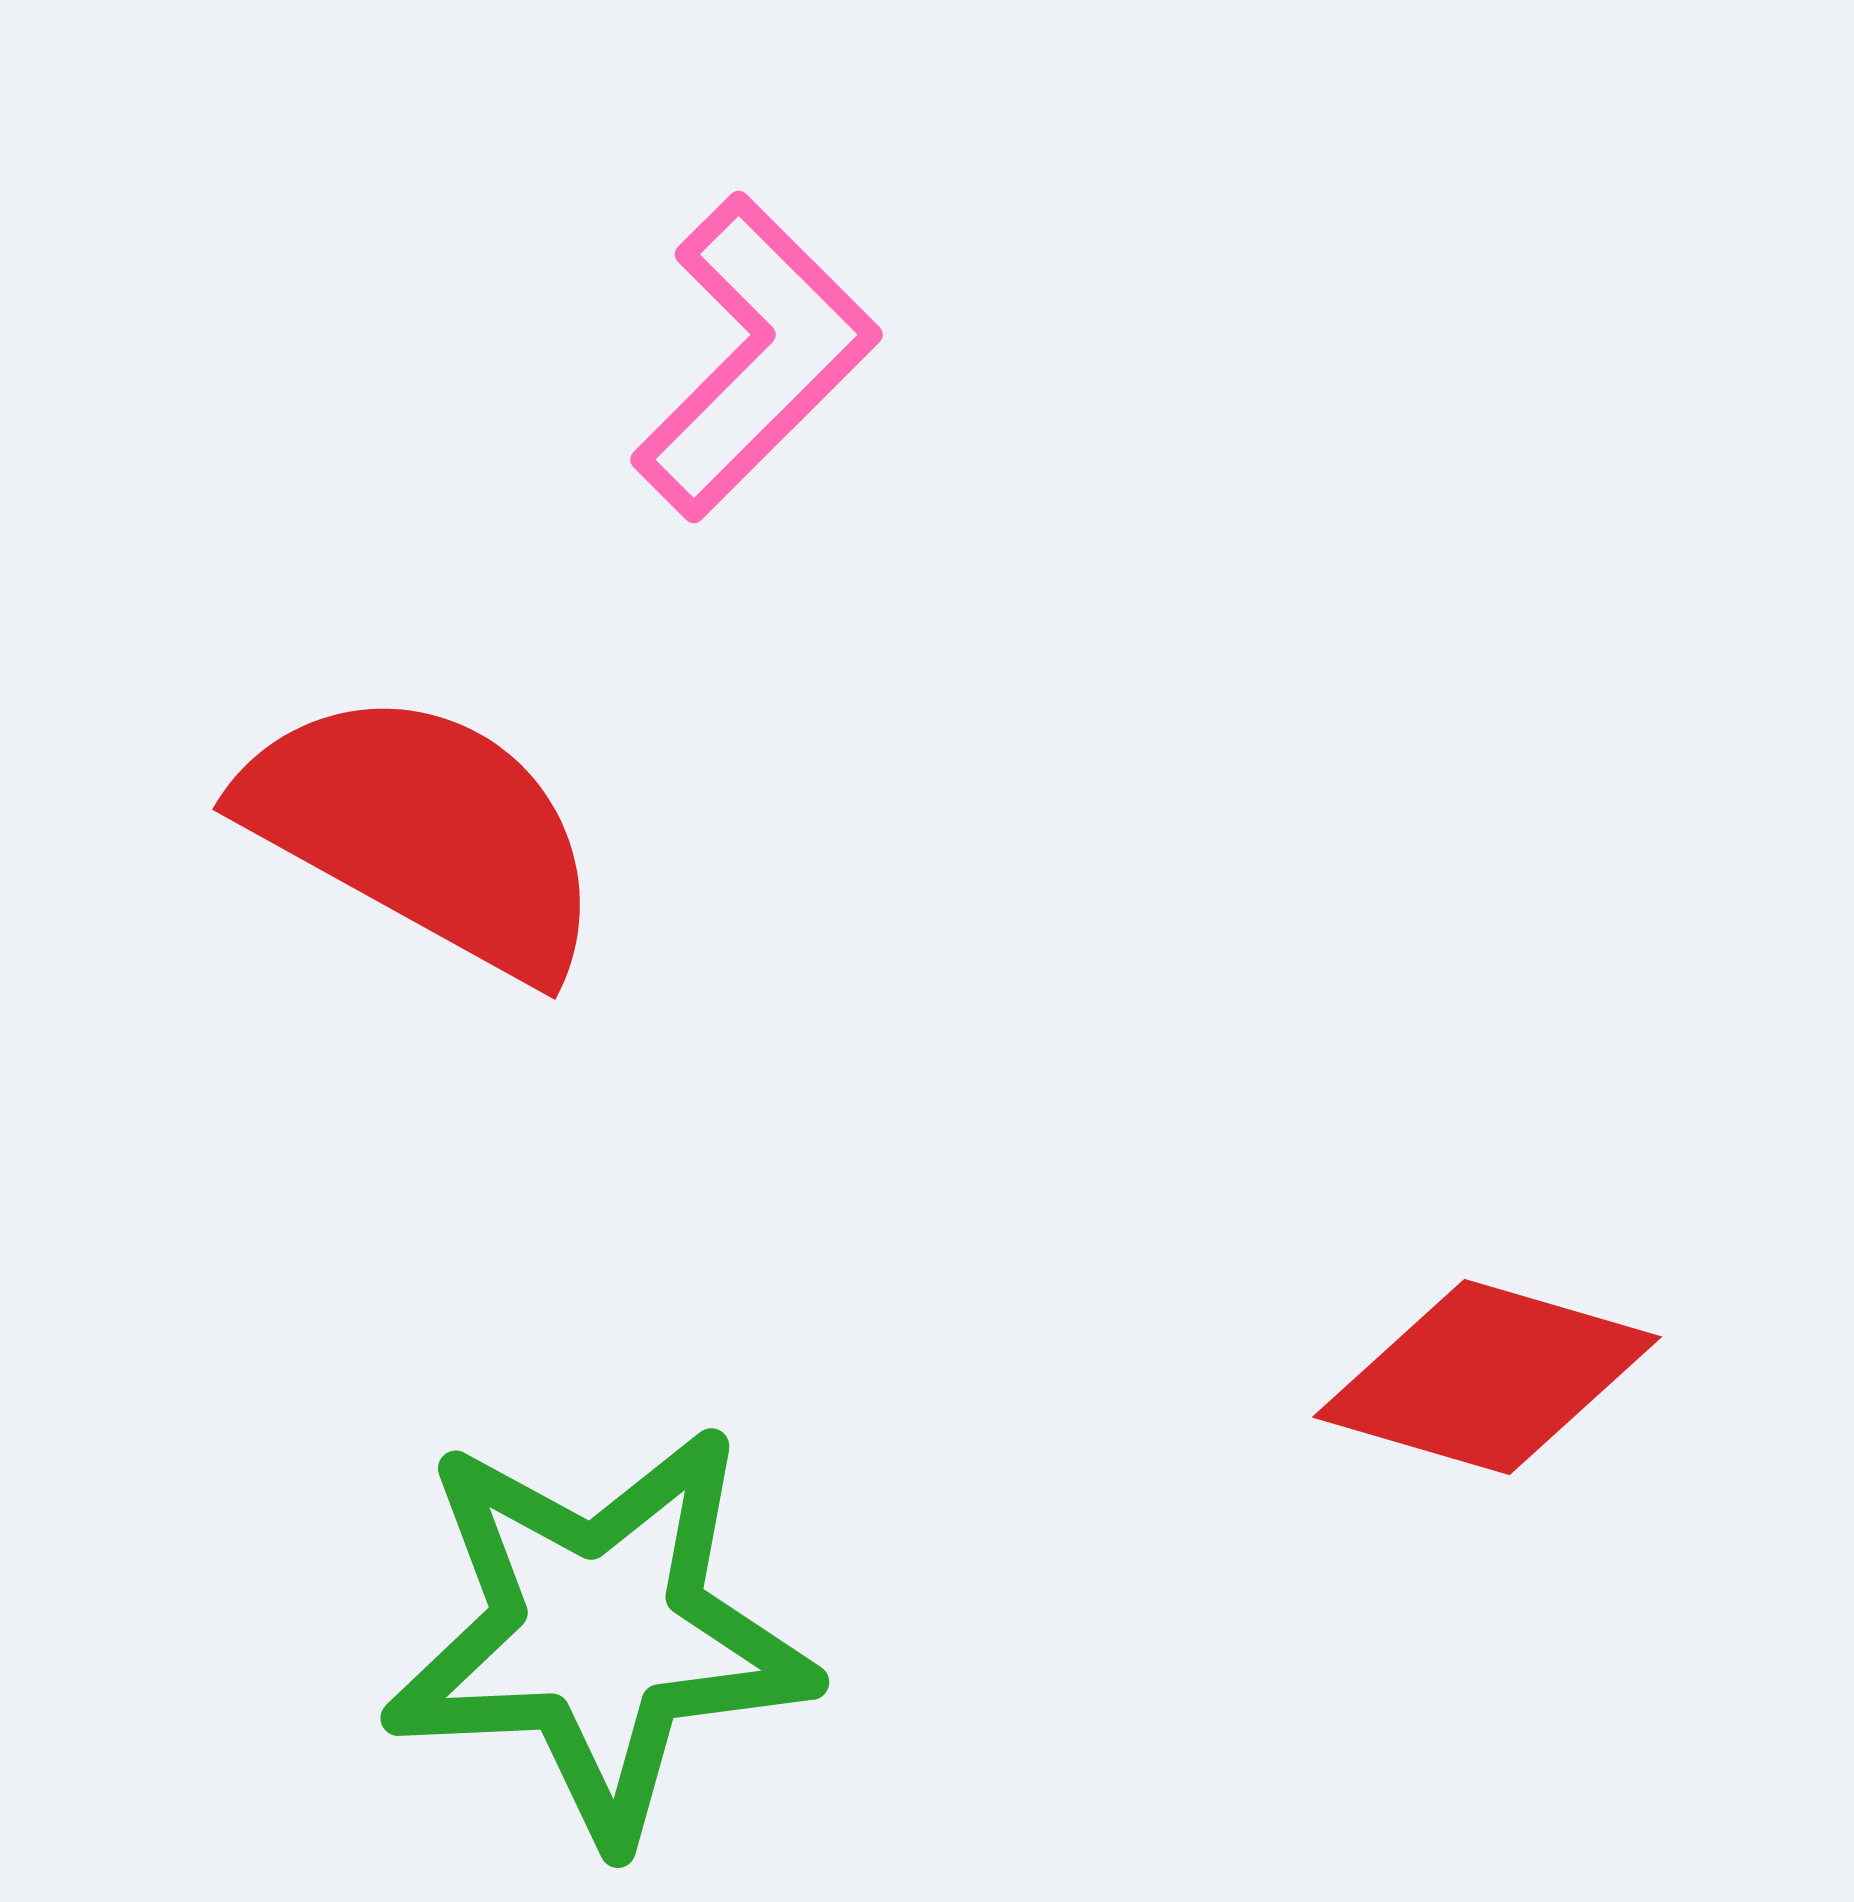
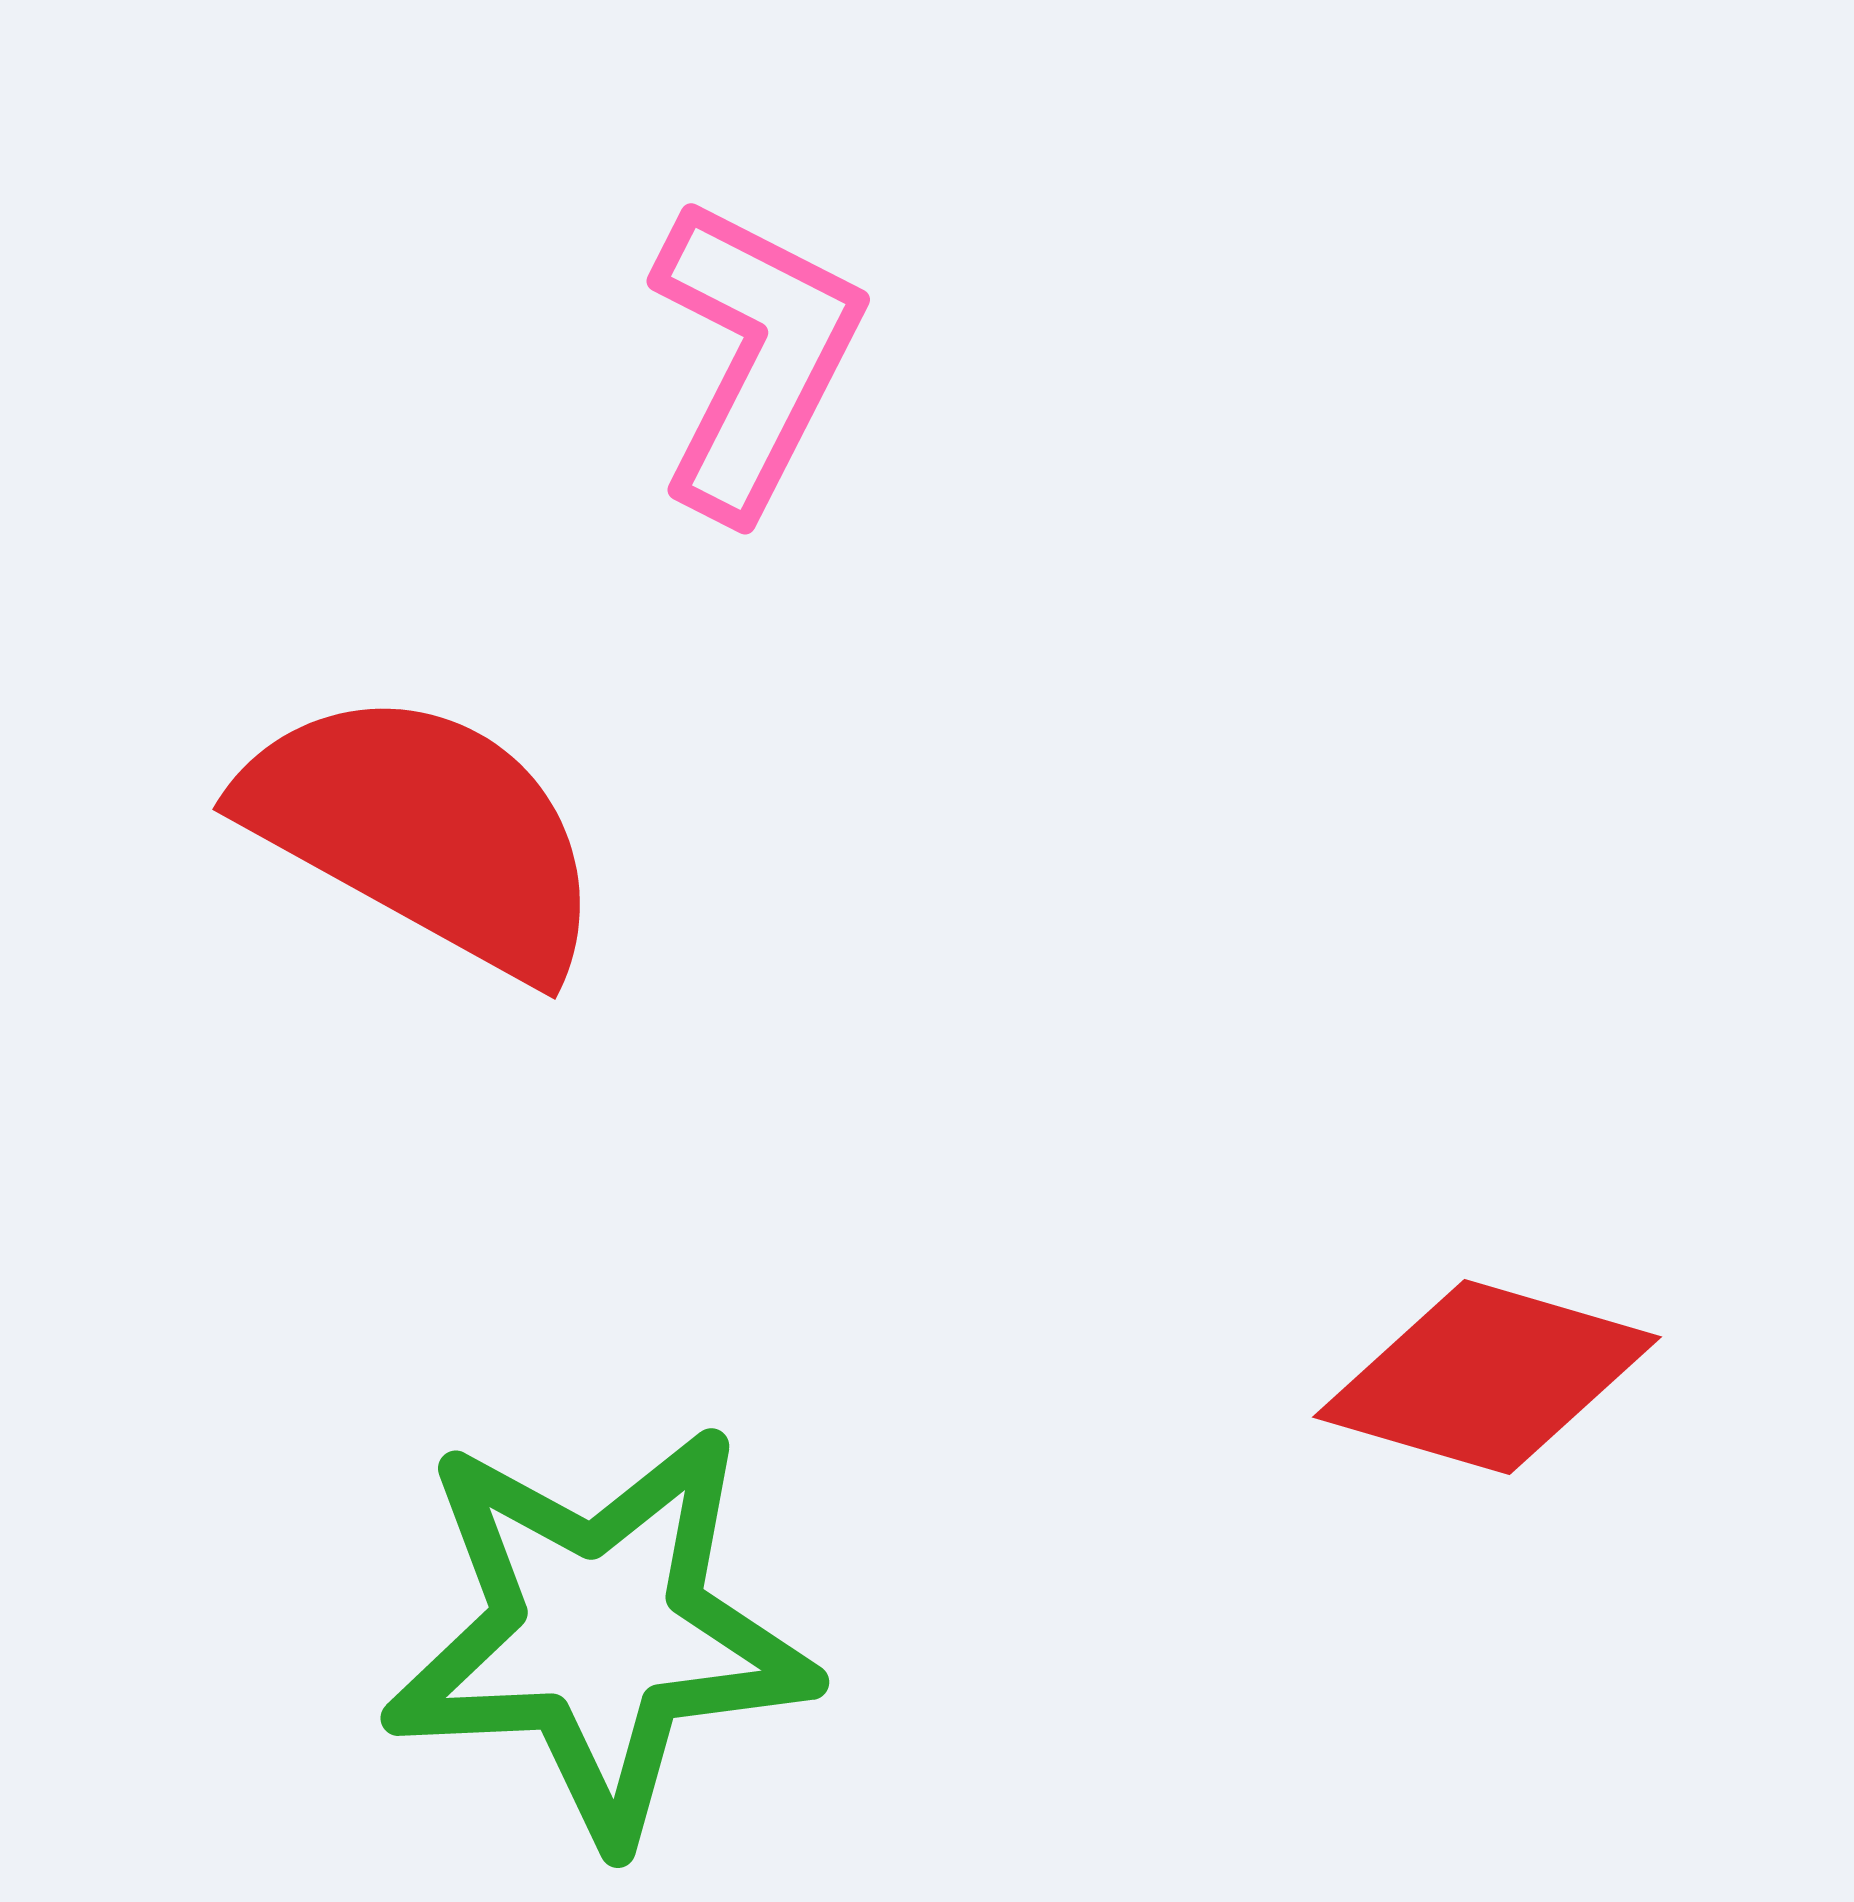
pink L-shape: rotated 18 degrees counterclockwise
